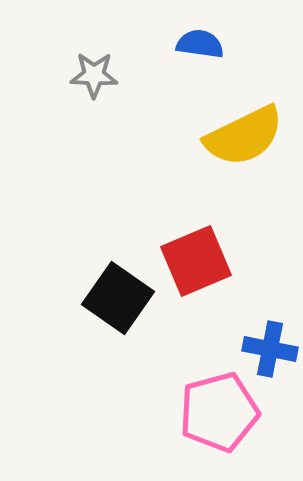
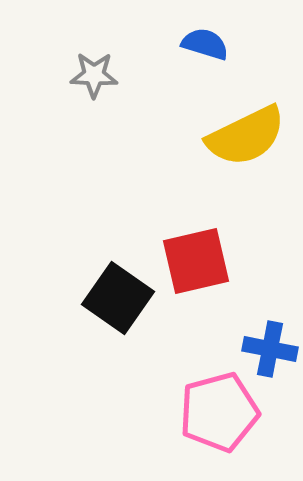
blue semicircle: moved 5 px right; rotated 9 degrees clockwise
yellow semicircle: moved 2 px right
red square: rotated 10 degrees clockwise
